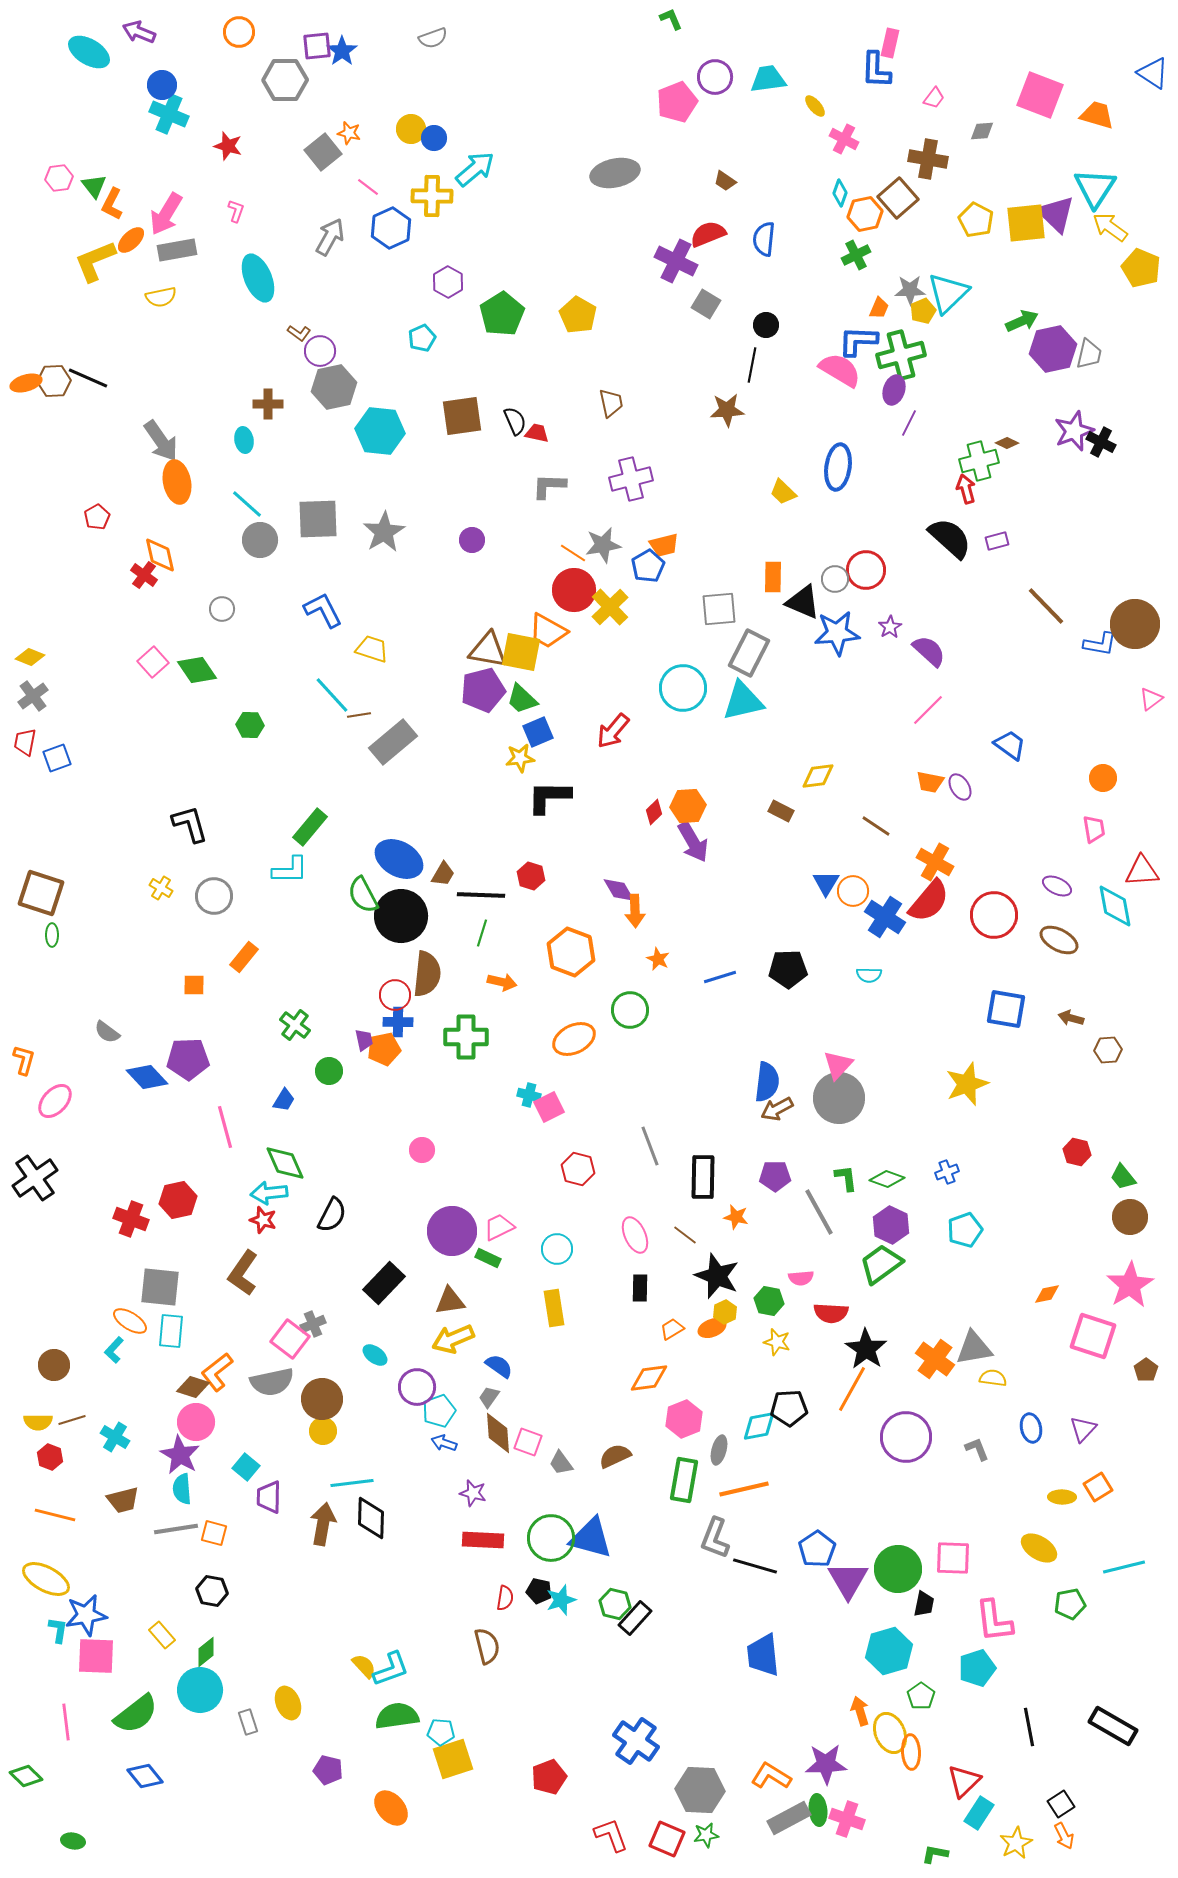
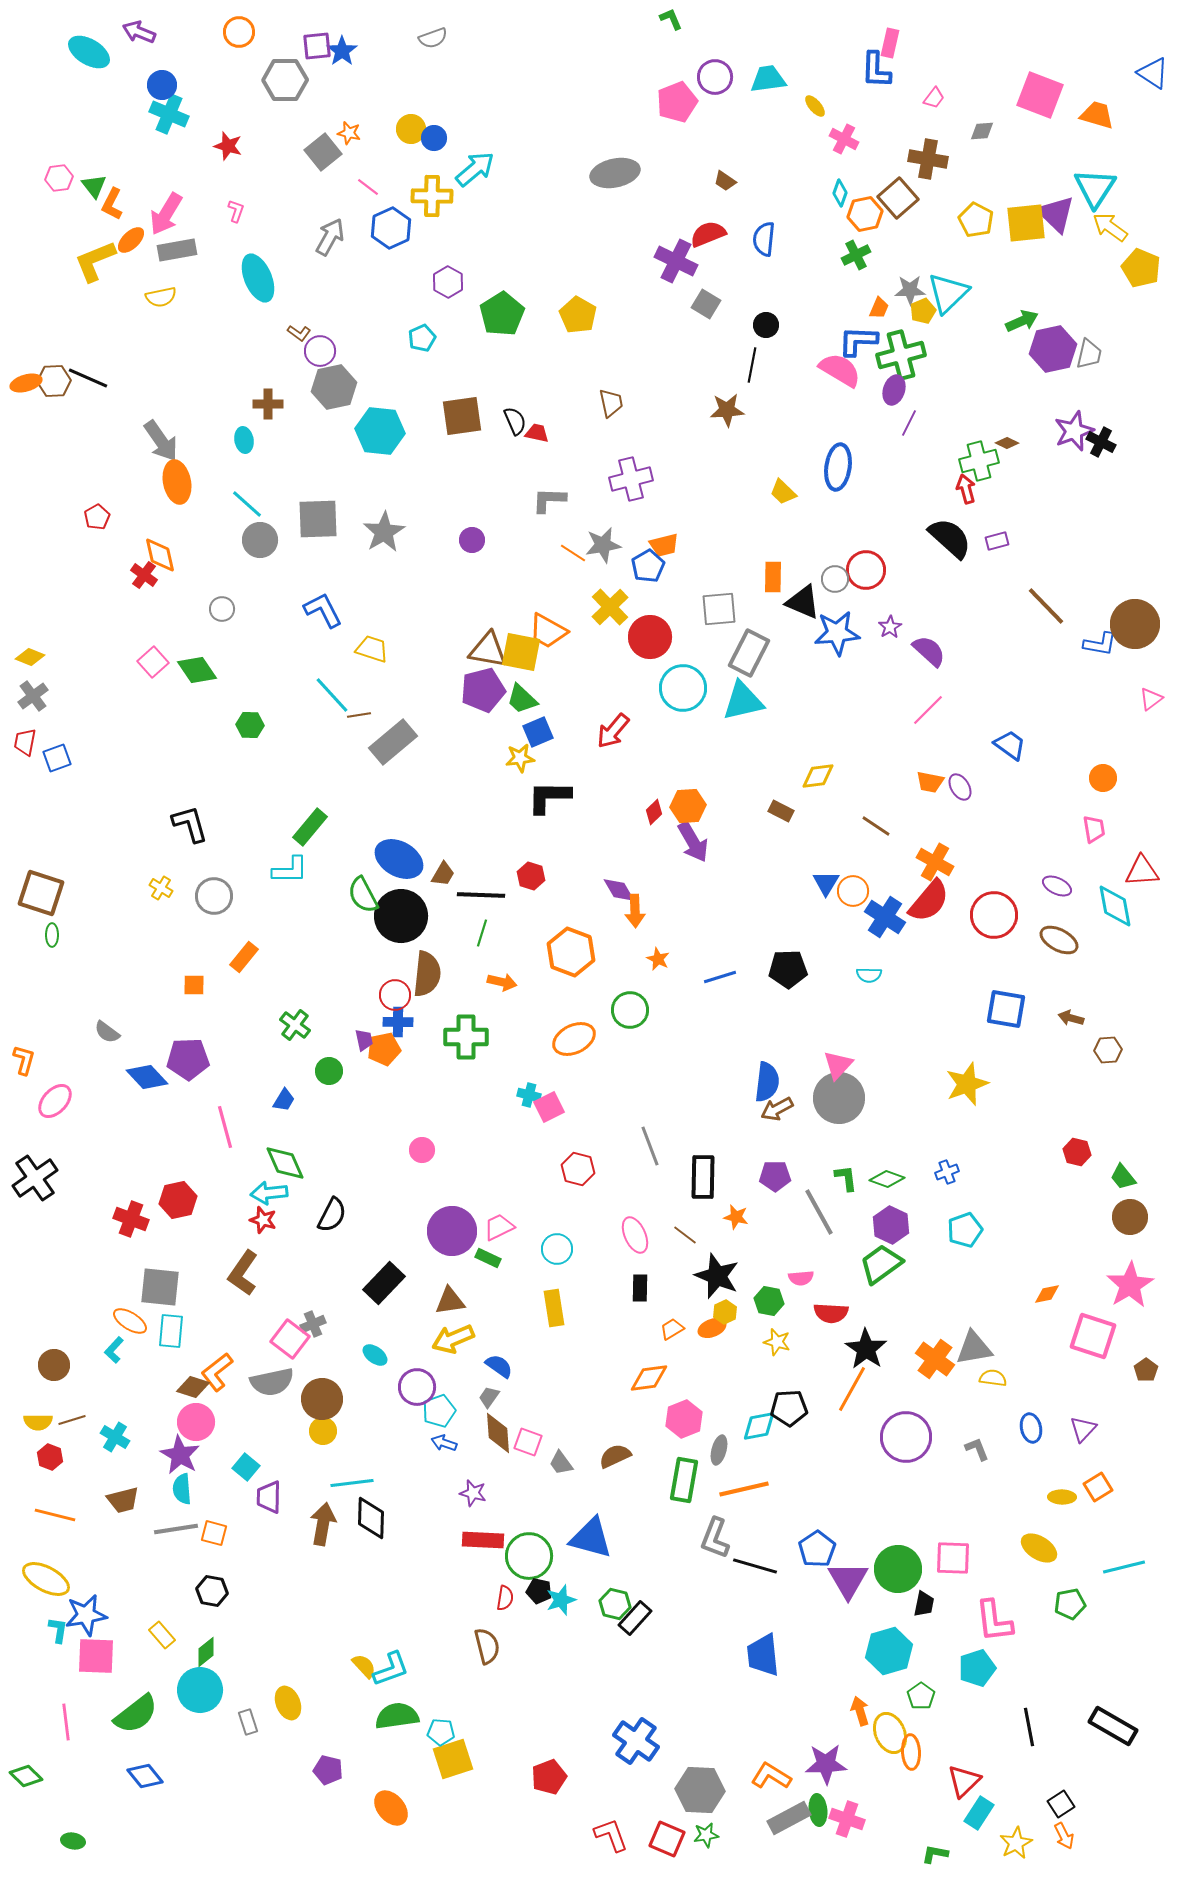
gray L-shape at (549, 486): moved 14 px down
red circle at (574, 590): moved 76 px right, 47 px down
green circle at (551, 1538): moved 22 px left, 18 px down
